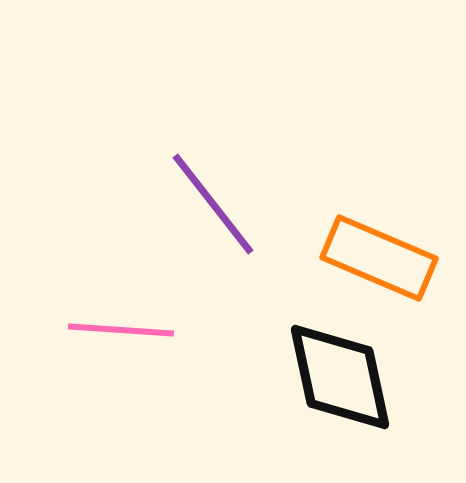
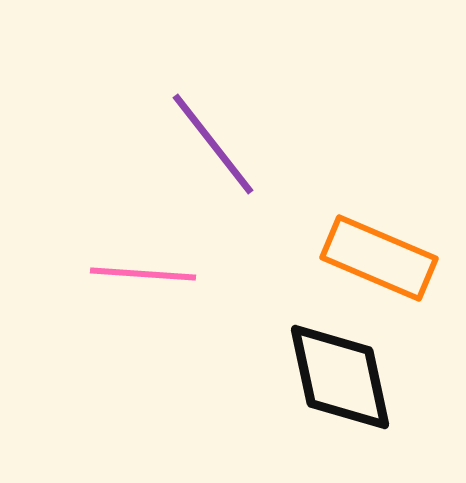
purple line: moved 60 px up
pink line: moved 22 px right, 56 px up
